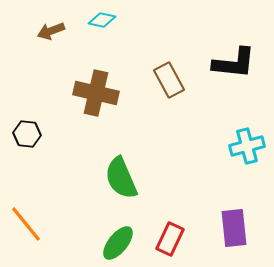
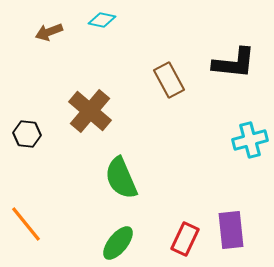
brown arrow: moved 2 px left, 1 px down
brown cross: moved 6 px left, 18 px down; rotated 27 degrees clockwise
cyan cross: moved 3 px right, 6 px up
purple rectangle: moved 3 px left, 2 px down
red rectangle: moved 15 px right
